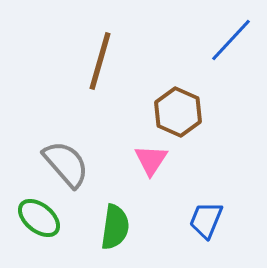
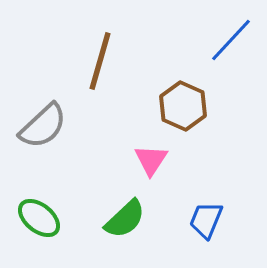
brown hexagon: moved 5 px right, 6 px up
gray semicircle: moved 23 px left, 38 px up; rotated 88 degrees clockwise
green semicircle: moved 10 px right, 8 px up; rotated 39 degrees clockwise
